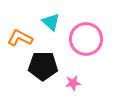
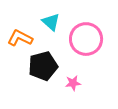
black pentagon: rotated 16 degrees counterclockwise
